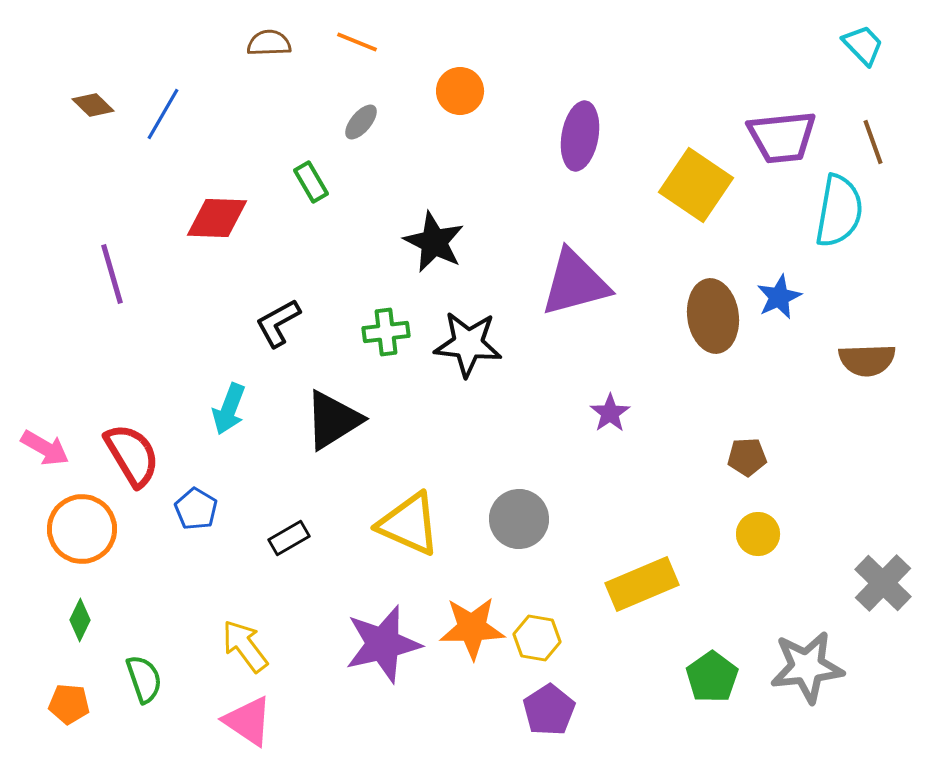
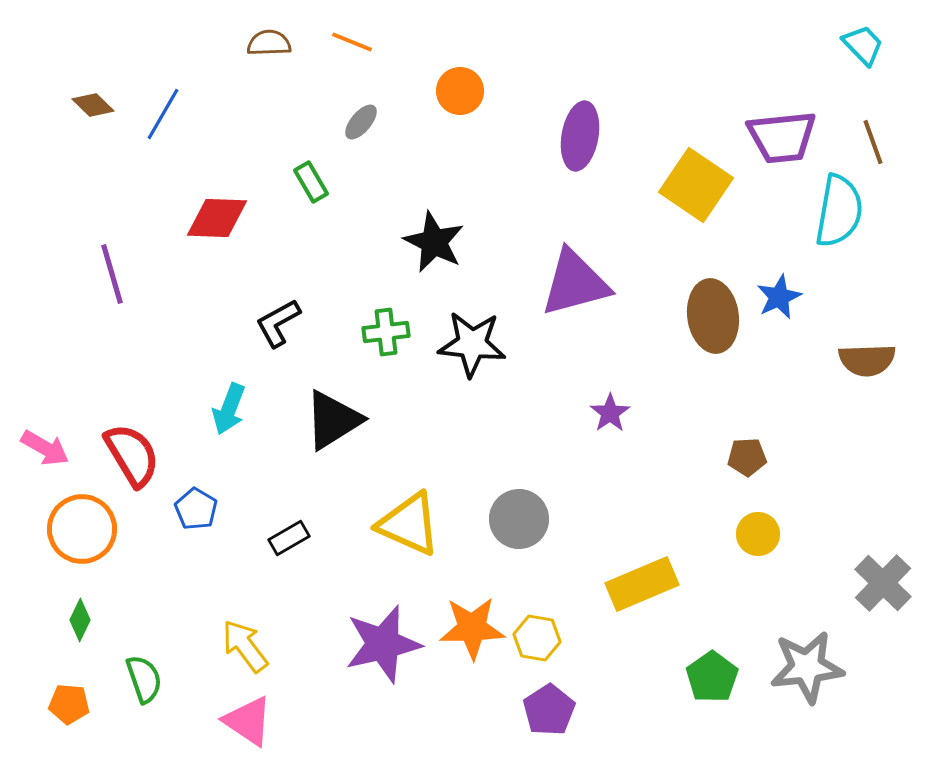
orange line at (357, 42): moved 5 px left
black star at (468, 344): moved 4 px right
